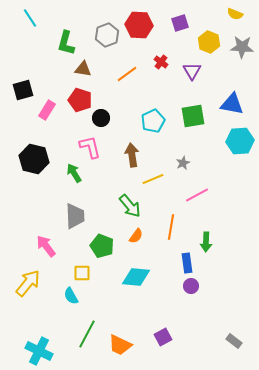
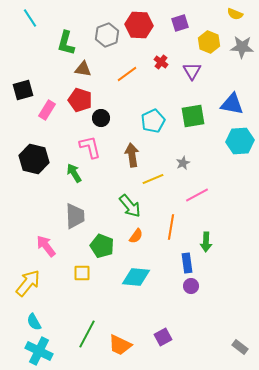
cyan semicircle at (71, 296): moved 37 px left, 26 px down
gray rectangle at (234, 341): moved 6 px right, 6 px down
